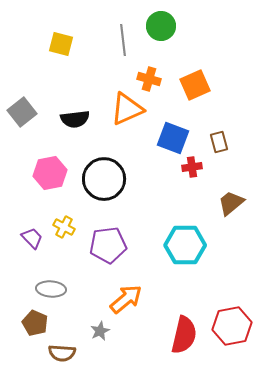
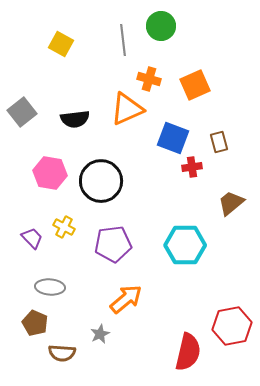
yellow square: rotated 15 degrees clockwise
pink hexagon: rotated 20 degrees clockwise
black circle: moved 3 px left, 2 px down
purple pentagon: moved 5 px right, 1 px up
gray ellipse: moved 1 px left, 2 px up
gray star: moved 3 px down
red semicircle: moved 4 px right, 17 px down
